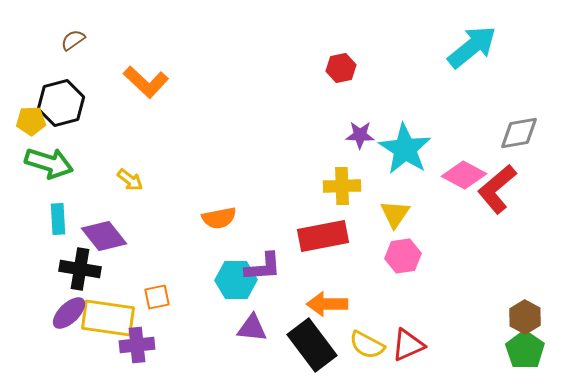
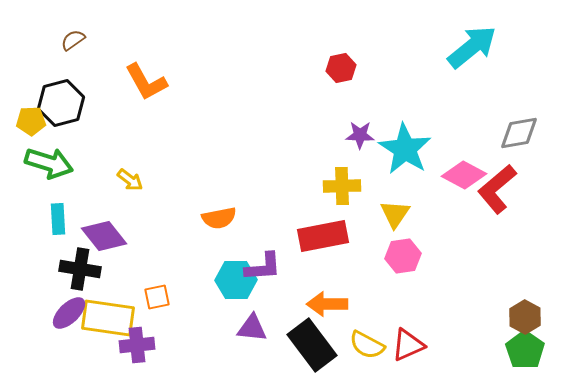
orange L-shape: rotated 18 degrees clockwise
